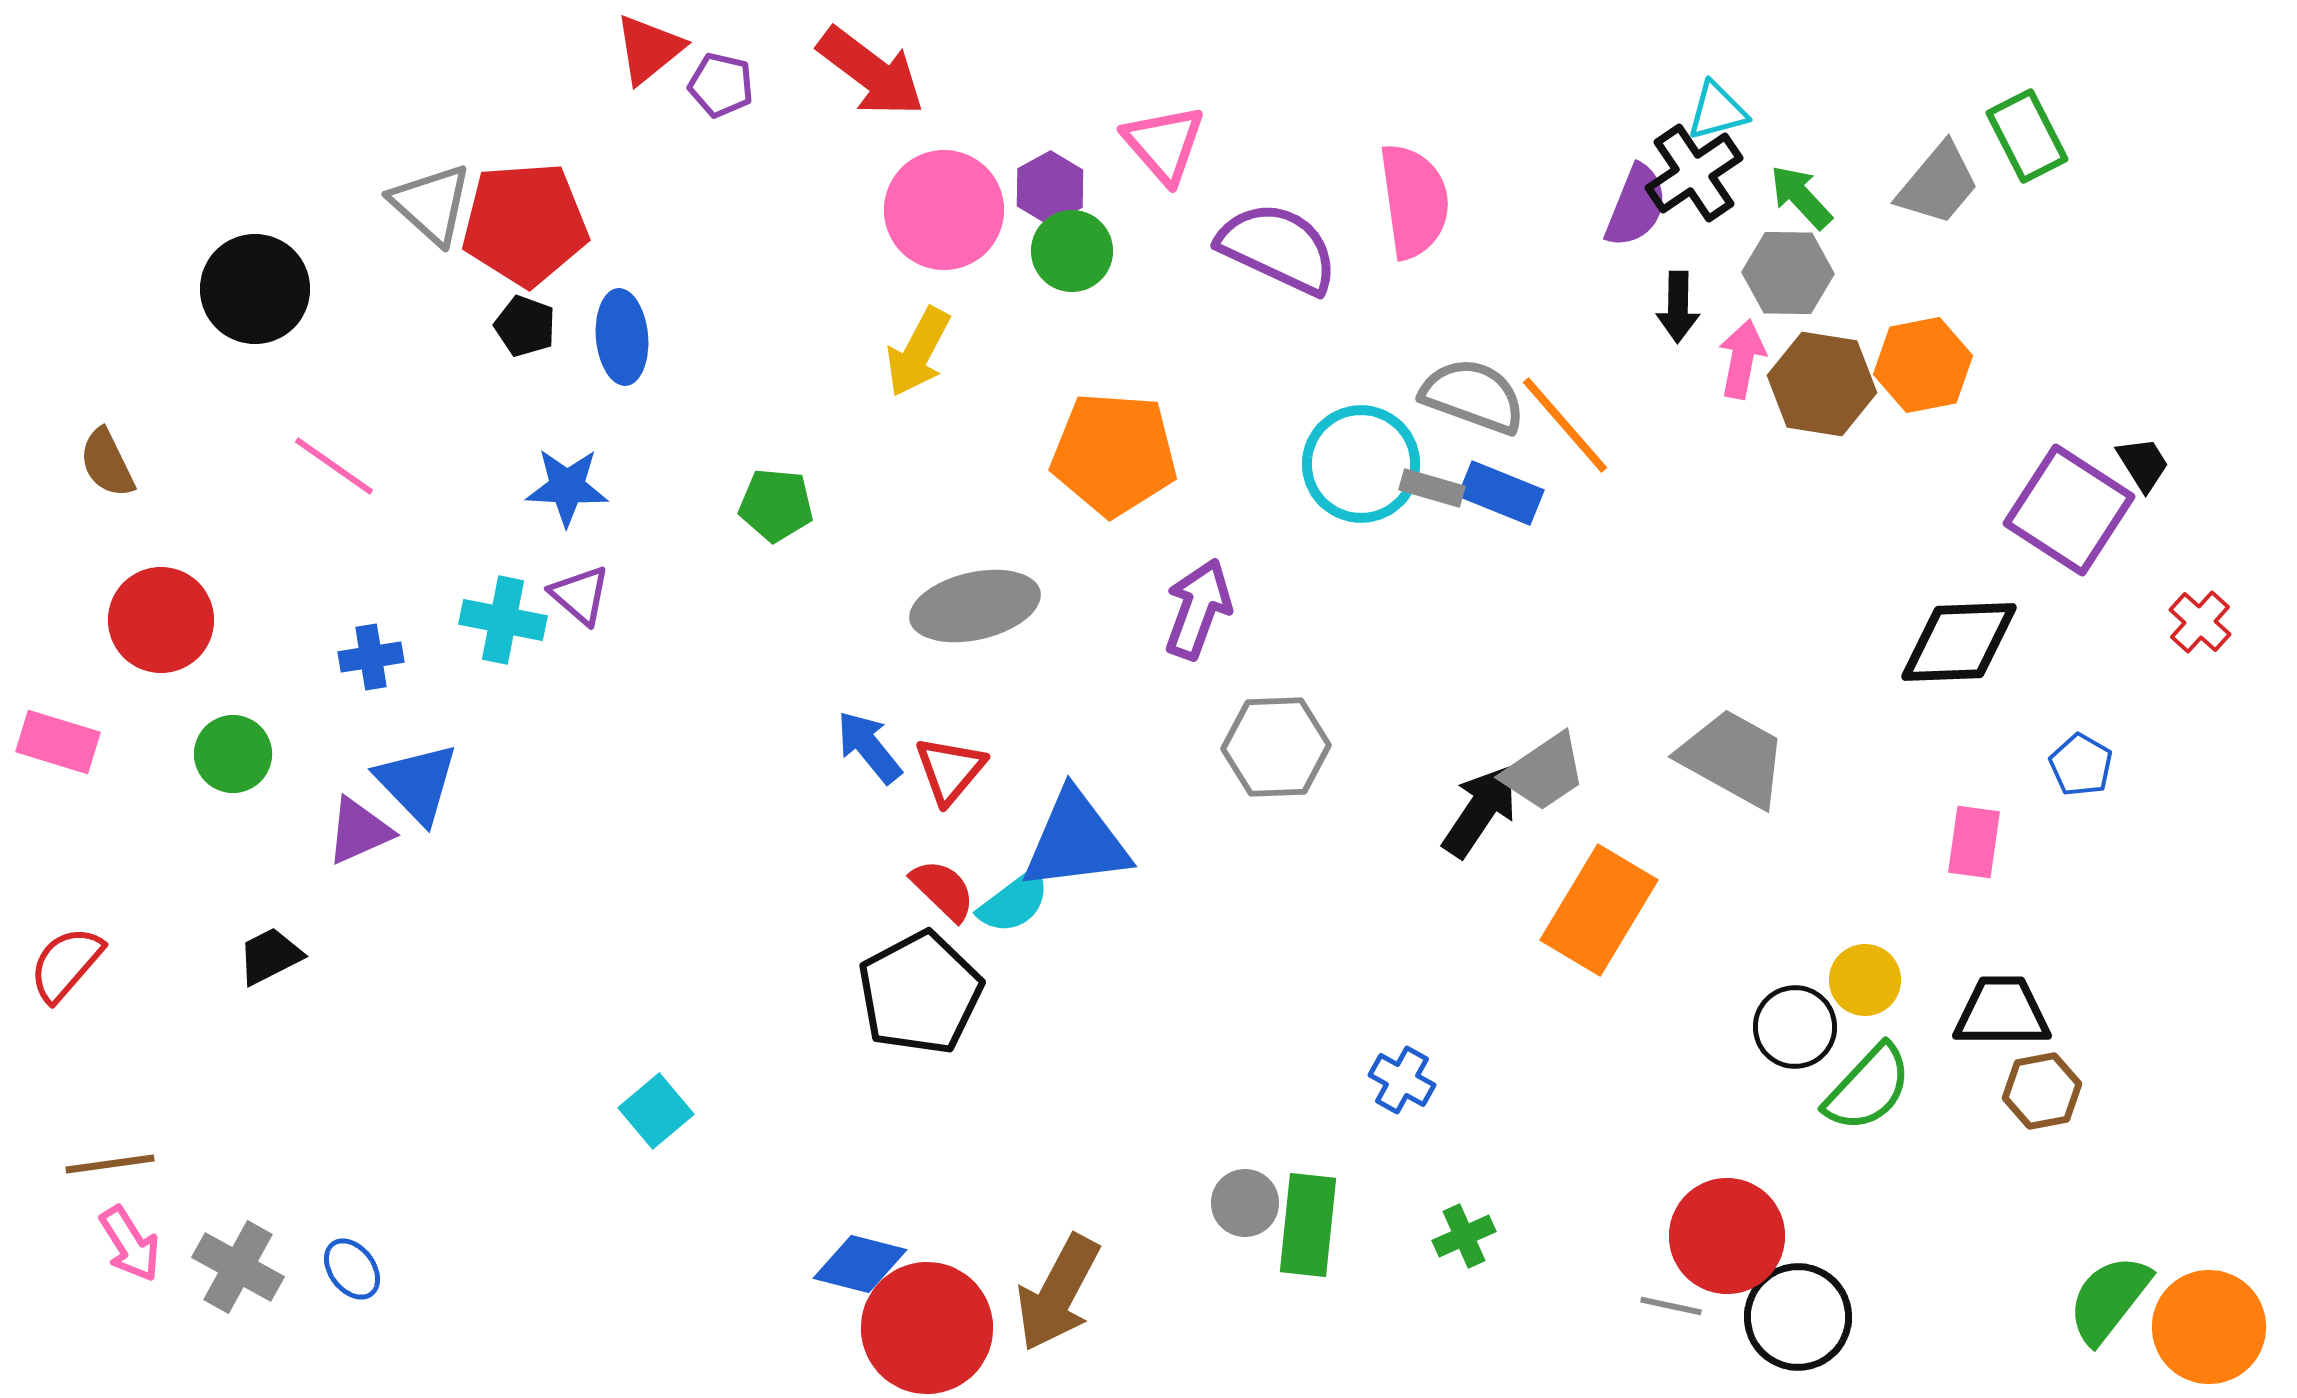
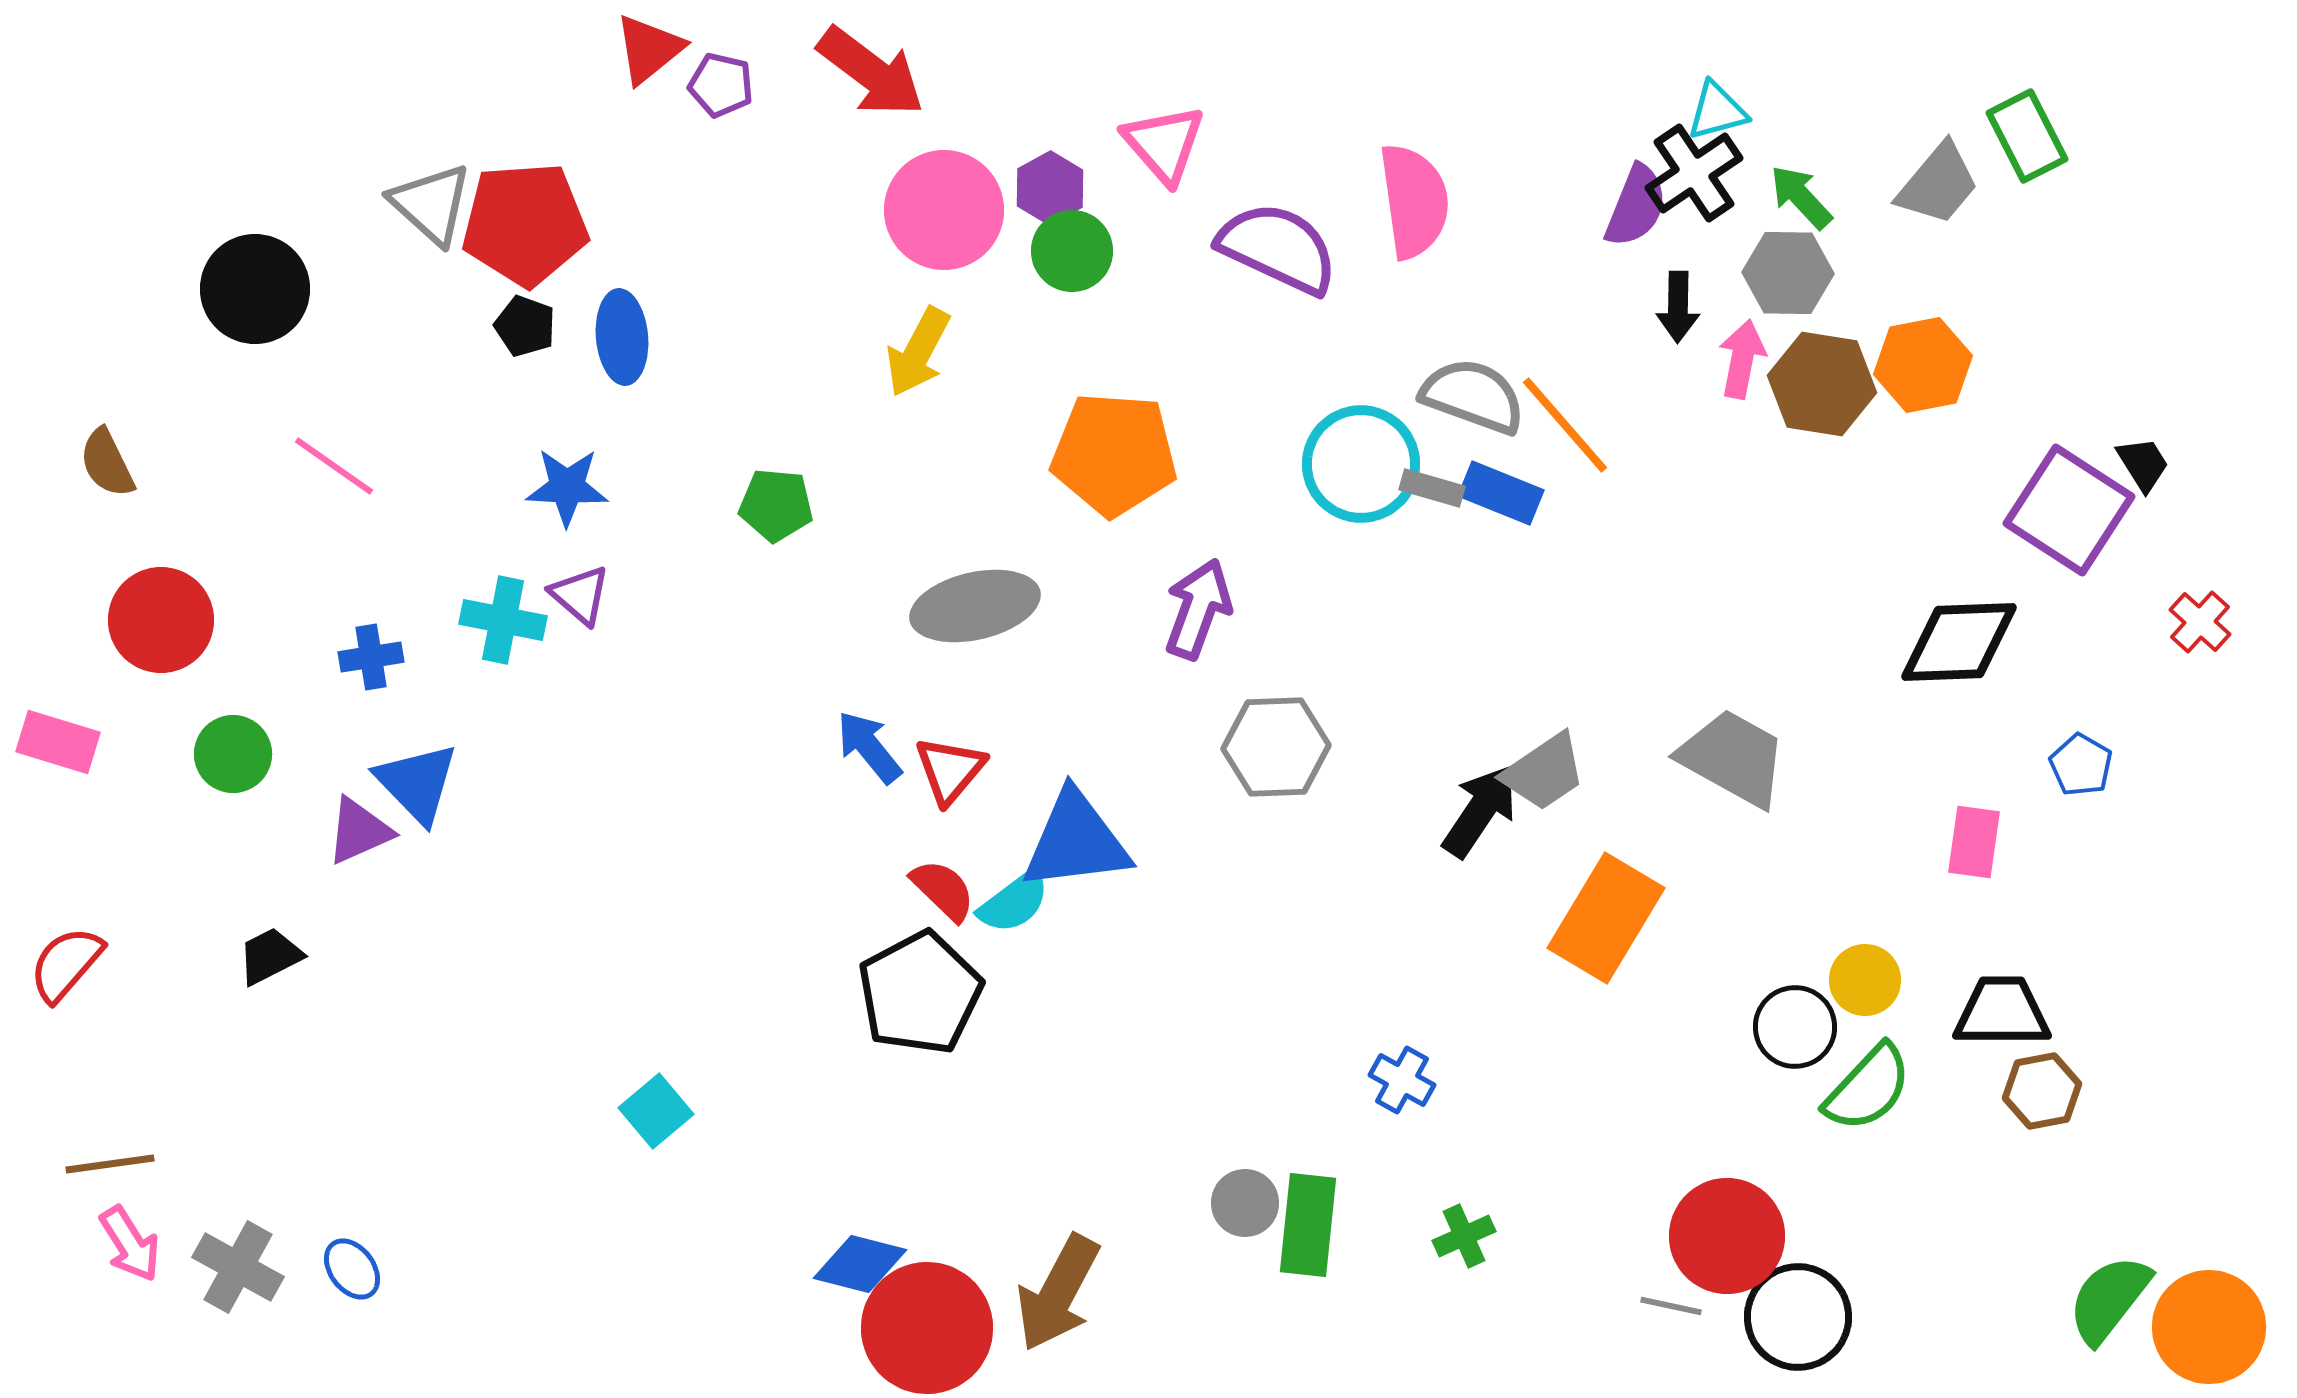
orange rectangle at (1599, 910): moved 7 px right, 8 px down
